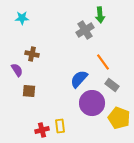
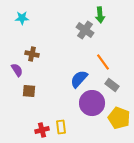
gray cross: rotated 24 degrees counterclockwise
yellow rectangle: moved 1 px right, 1 px down
